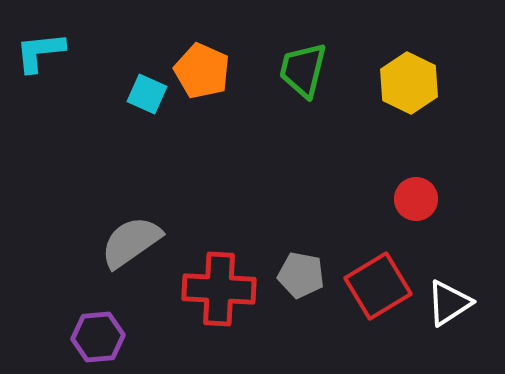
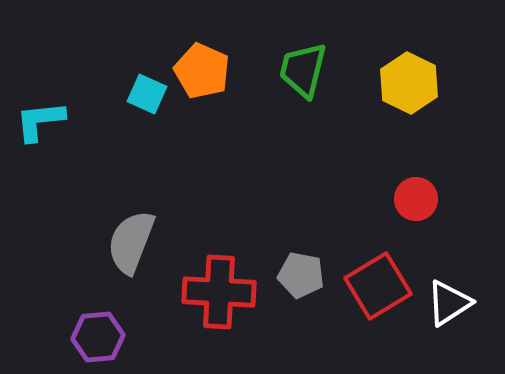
cyan L-shape: moved 69 px down
gray semicircle: rotated 34 degrees counterclockwise
red cross: moved 3 px down
